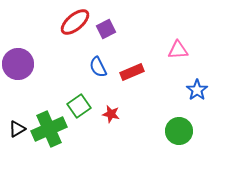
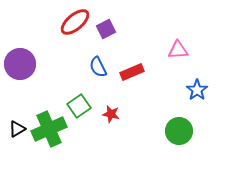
purple circle: moved 2 px right
